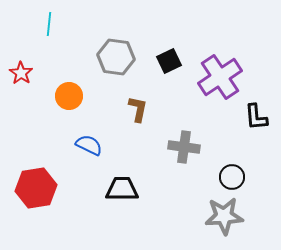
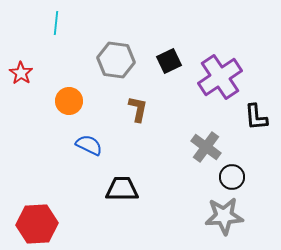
cyan line: moved 7 px right, 1 px up
gray hexagon: moved 3 px down
orange circle: moved 5 px down
gray cross: moved 22 px right; rotated 28 degrees clockwise
red hexagon: moved 1 px right, 36 px down; rotated 6 degrees clockwise
